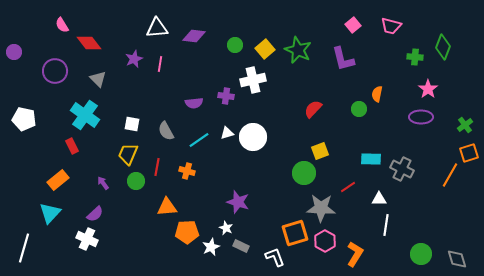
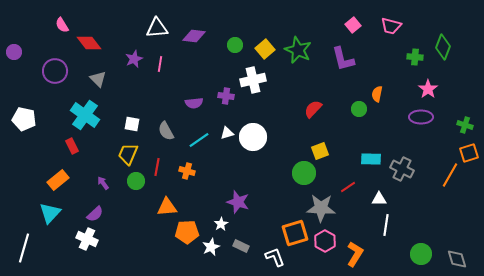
green cross at (465, 125): rotated 35 degrees counterclockwise
white star at (226, 228): moved 5 px left, 4 px up; rotated 16 degrees clockwise
